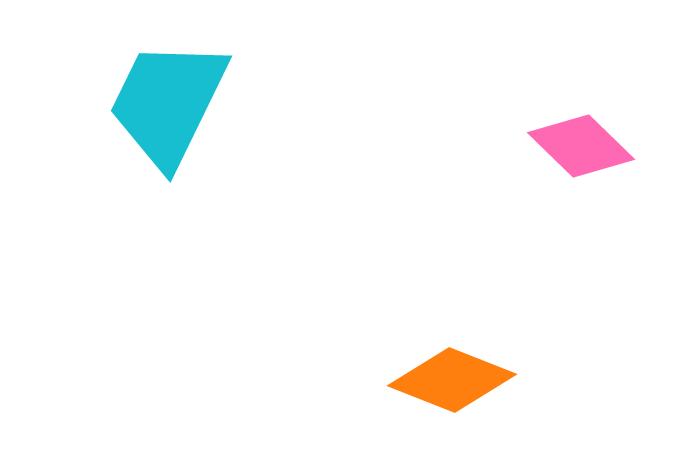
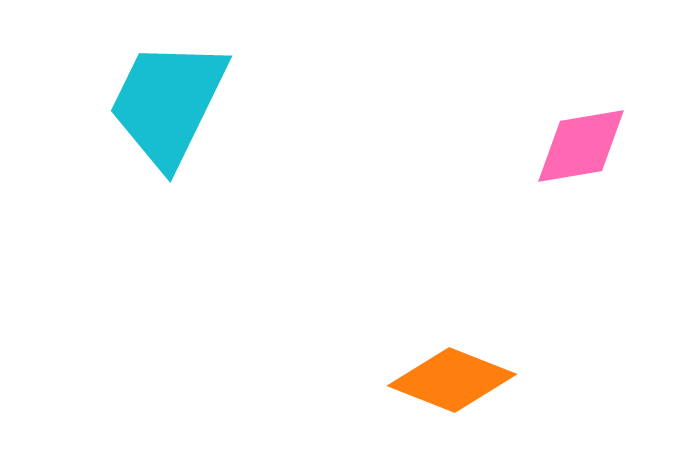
pink diamond: rotated 54 degrees counterclockwise
